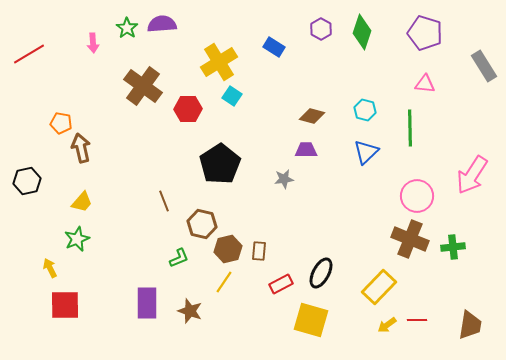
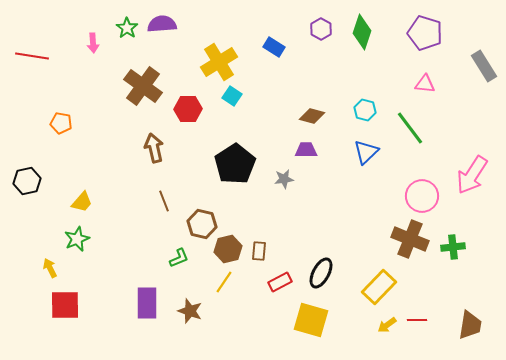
red line at (29, 54): moved 3 px right, 2 px down; rotated 40 degrees clockwise
green line at (410, 128): rotated 36 degrees counterclockwise
brown arrow at (81, 148): moved 73 px right
black pentagon at (220, 164): moved 15 px right
pink circle at (417, 196): moved 5 px right
red rectangle at (281, 284): moved 1 px left, 2 px up
